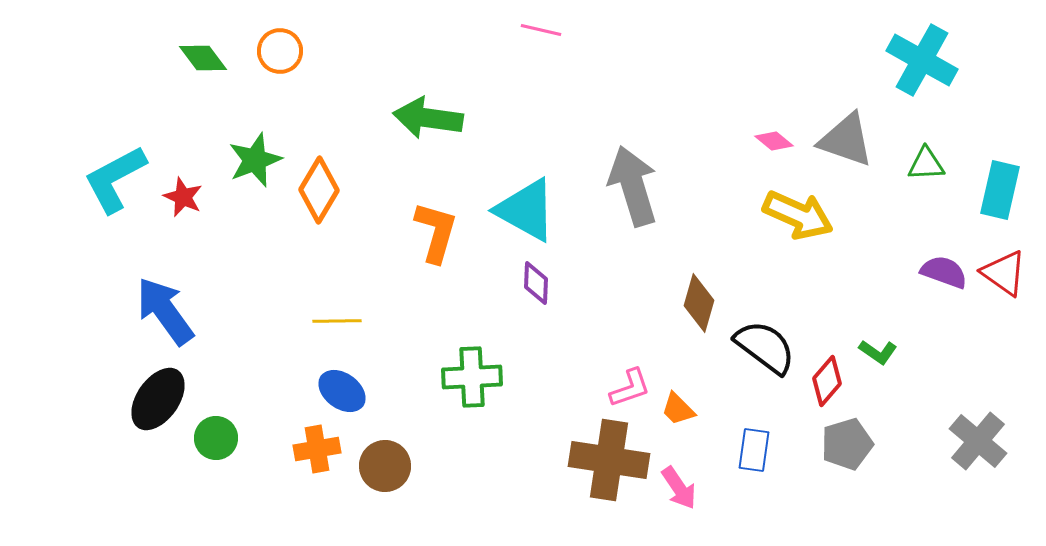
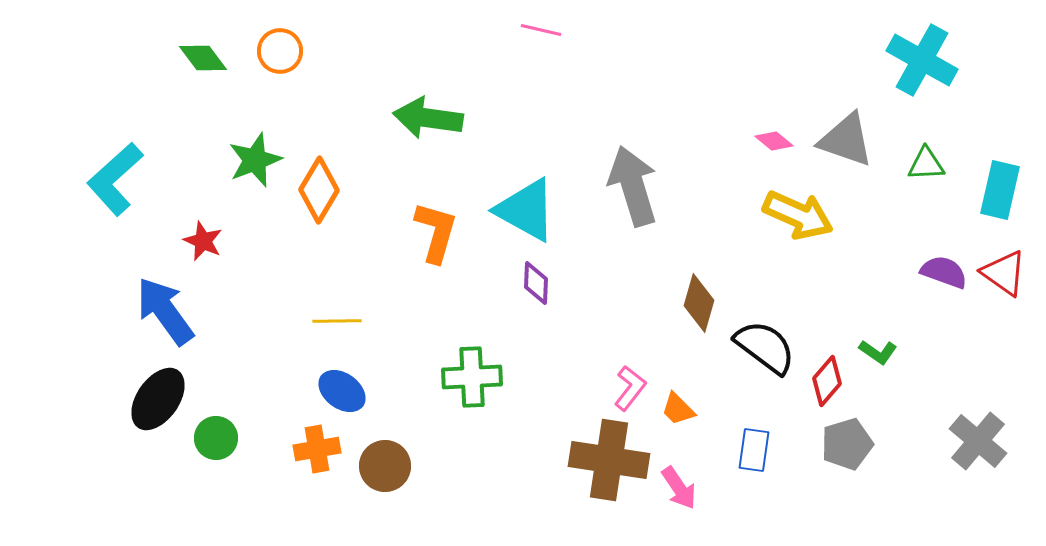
cyan L-shape: rotated 14 degrees counterclockwise
red star: moved 20 px right, 44 px down
pink L-shape: rotated 33 degrees counterclockwise
